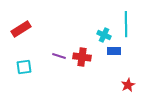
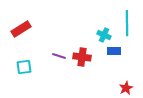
cyan line: moved 1 px right, 1 px up
red star: moved 2 px left, 3 px down
